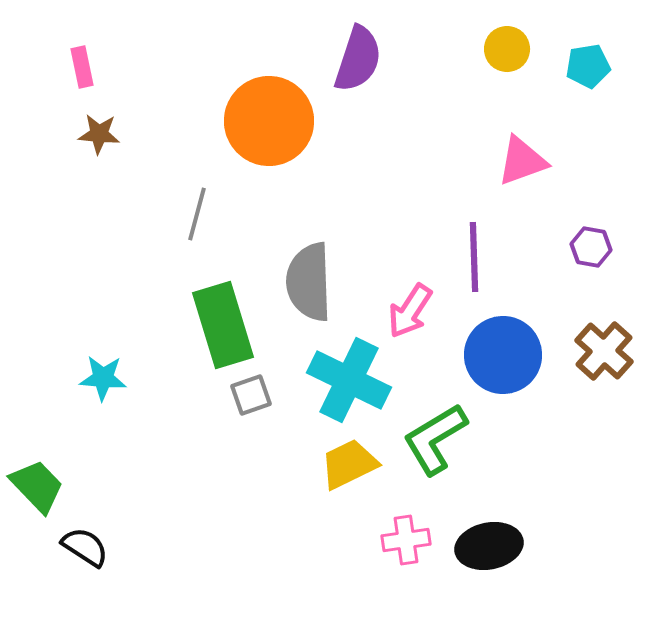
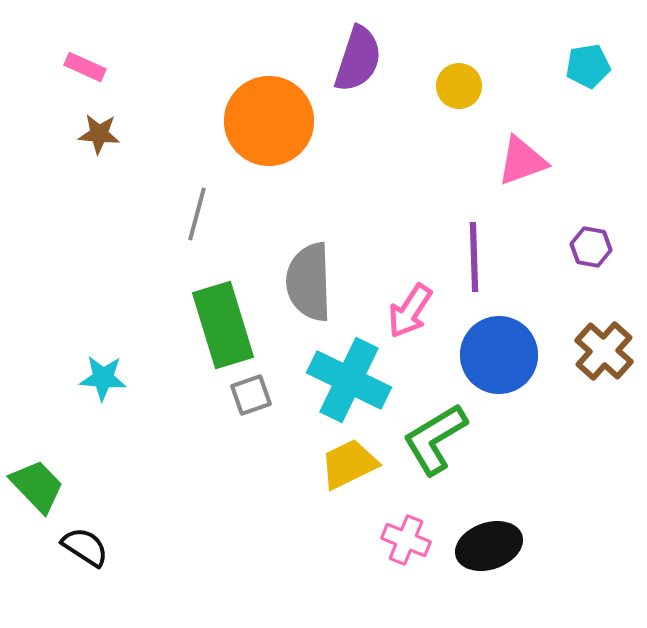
yellow circle: moved 48 px left, 37 px down
pink rectangle: moved 3 px right; rotated 54 degrees counterclockwise
blue circle: moved 4 px left
pink cross: rotated 30 degrees clockwise
black ellipse: rotated 8 degrees counterclockwise
